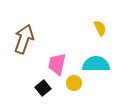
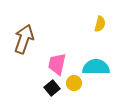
yellow semicircle: moved 4 px up; rotated 42 degrees clockwise
cyan semicircle: moved 3 px down
black square: moved 9 px right
